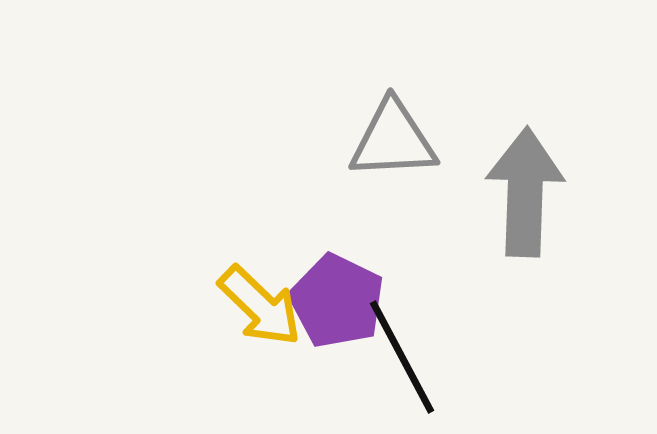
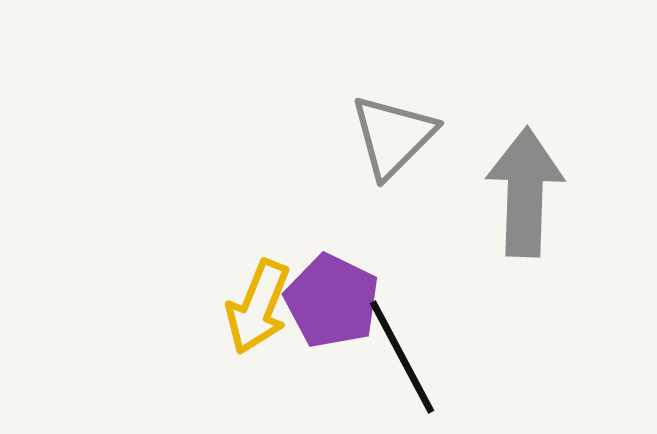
gray triangle: moved 4 px up; rotated 42 degrees counterclockwise
purple pentagon: moved 5 px left
yellow arrow: moved 2 px left, 1 px down; rotated 68 degrees clockwise
